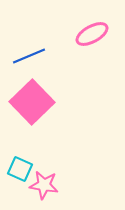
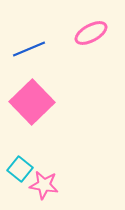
pink ellipse: moved 1 px left, 1 px up
blue line: moved 7 px up
cyan square: rotated 15 degrees clockwise
